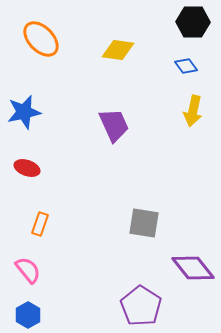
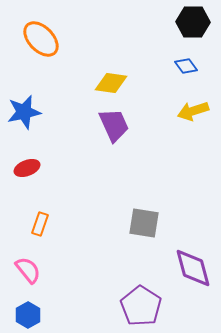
yellow diamond: moved 7 px left, 33 px down
yellow arrow: rotated 60 degrees clockwise
red ellipse: rotated 40 degrees counterclockwise
purple diamond: rotated 24 degrees clockwise
